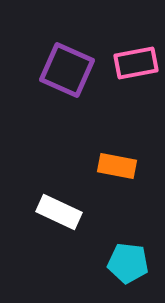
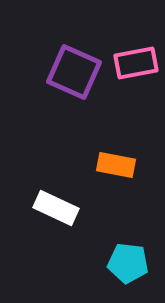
purple square: moved 7 px right, 2 px down
orange rectangle: moved 1 px left, 1 px up
white rectangle: moved 3 px left, 4 px up
